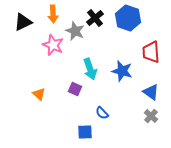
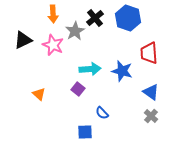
black triangle: moved 18 px down
gray star: rotated 18 degrees clockwise
red trapezoid: moved 2 px left, 1 px down
cyan arrow: rotated 75 degrees counterclockwise
purple square: moved 3 px right; rotated 16 degrees clockwise
